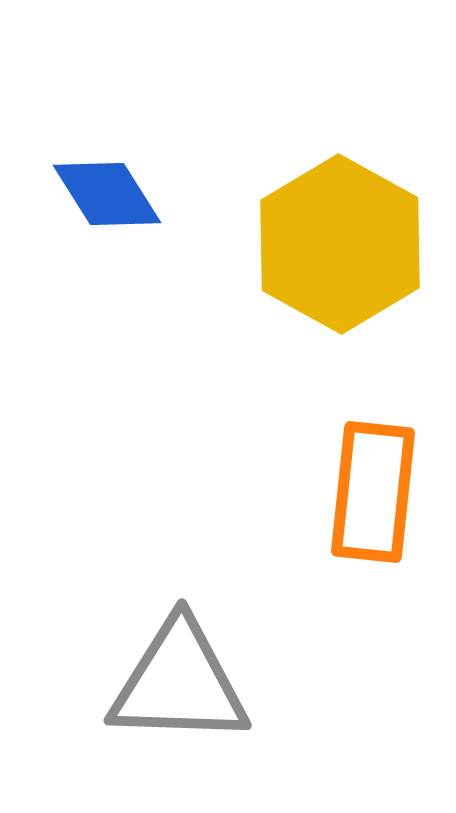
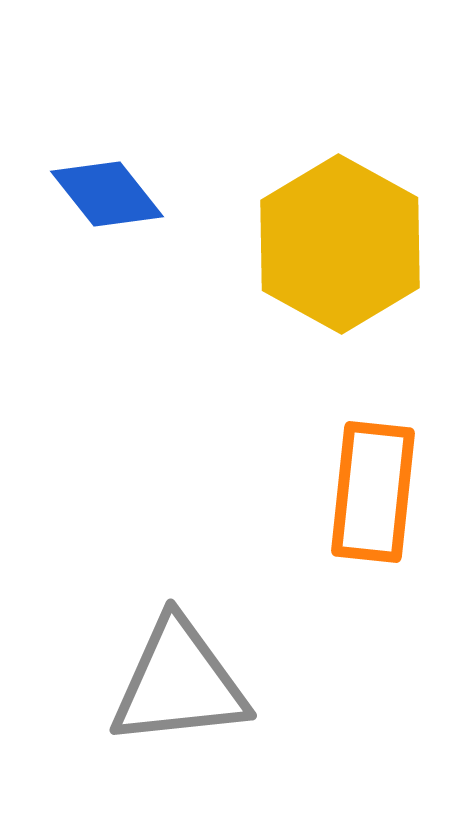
blue diamond: rotated 6 degrees counterclockwise
gray triangle: rotated 8 degrees counterclockwise
